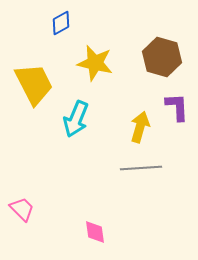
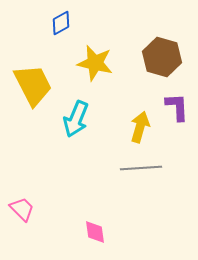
yellow trapezoid: moved 1 px left, 1 px down
